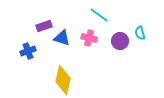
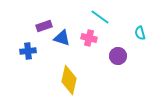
cyan line: moved 1 px right, 2 px down
purple circle: moved 2 px left, 15 px down
blue cross: rotated 14 degrees clockwise
yellow diamond: moved 6 px right
